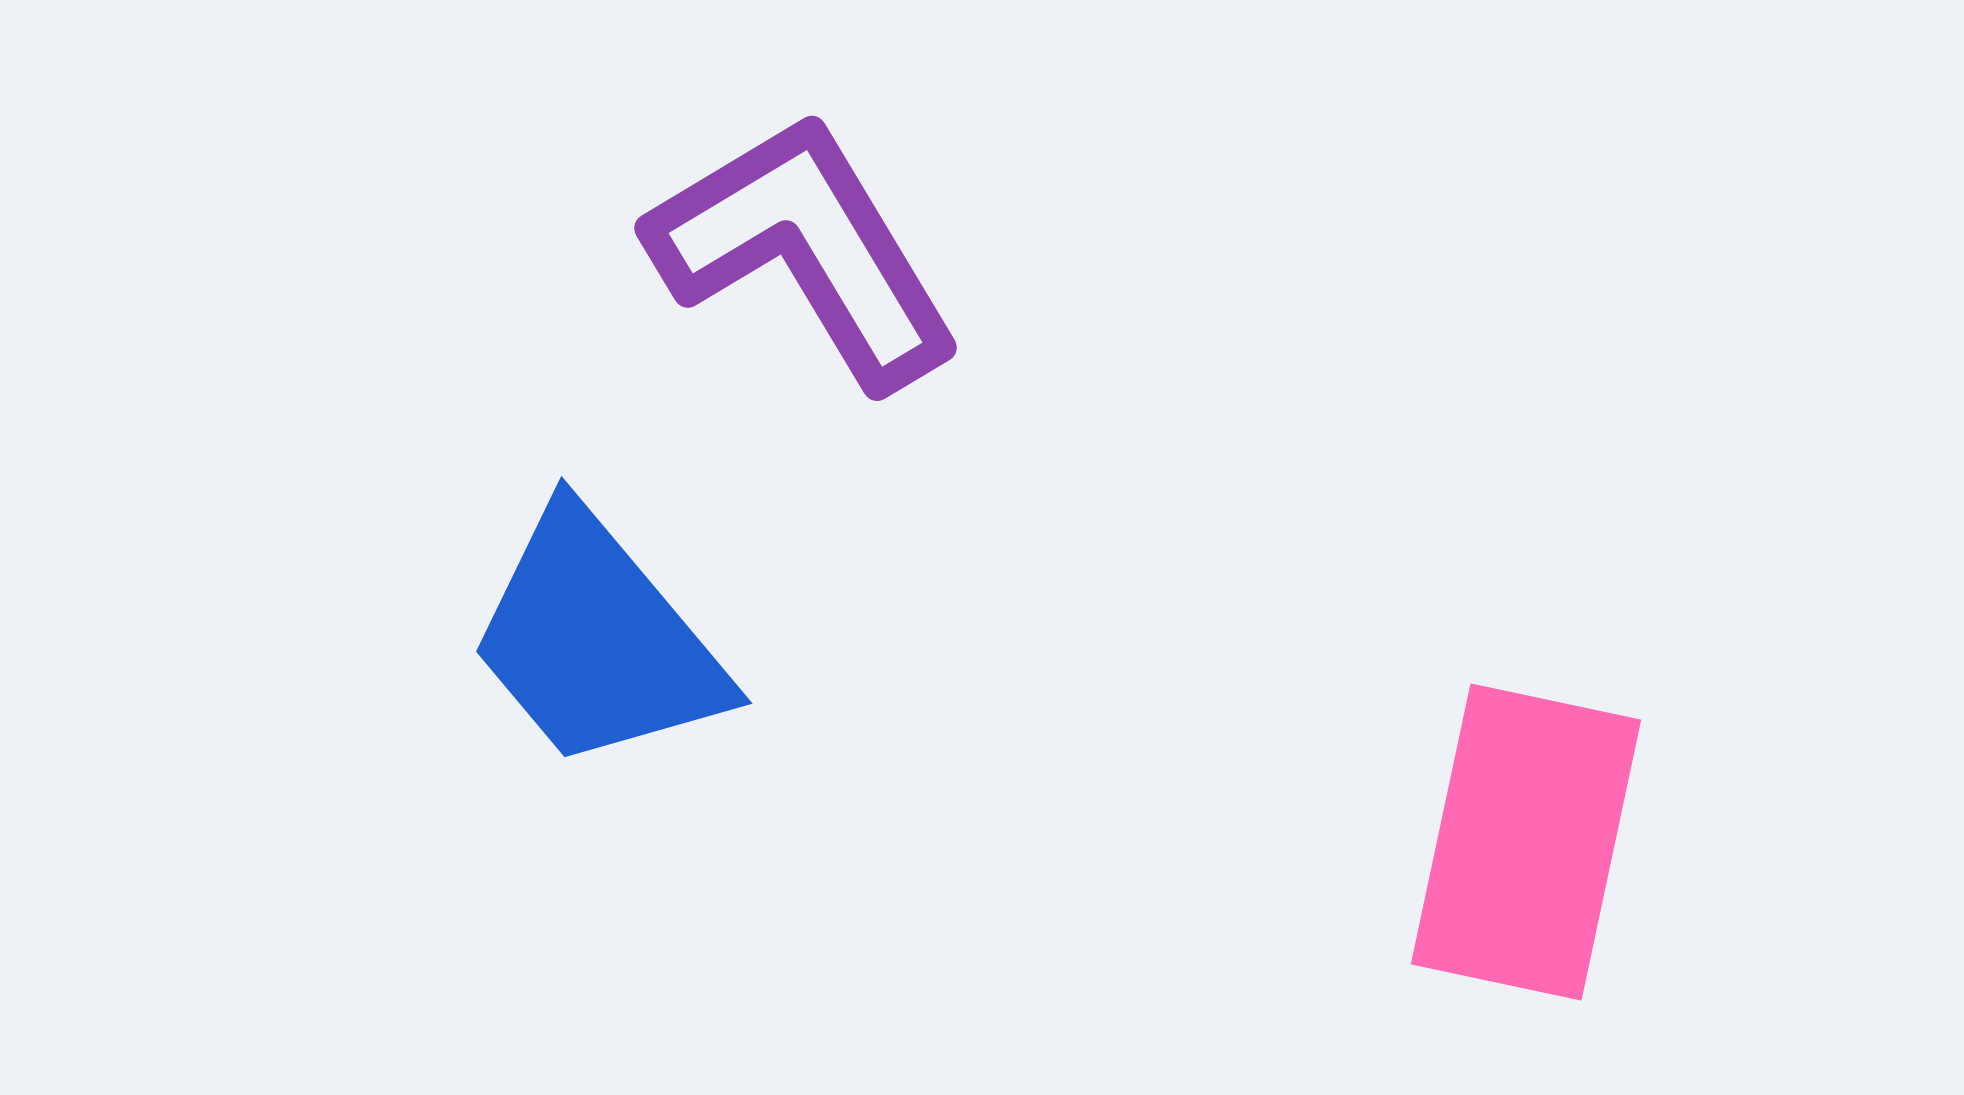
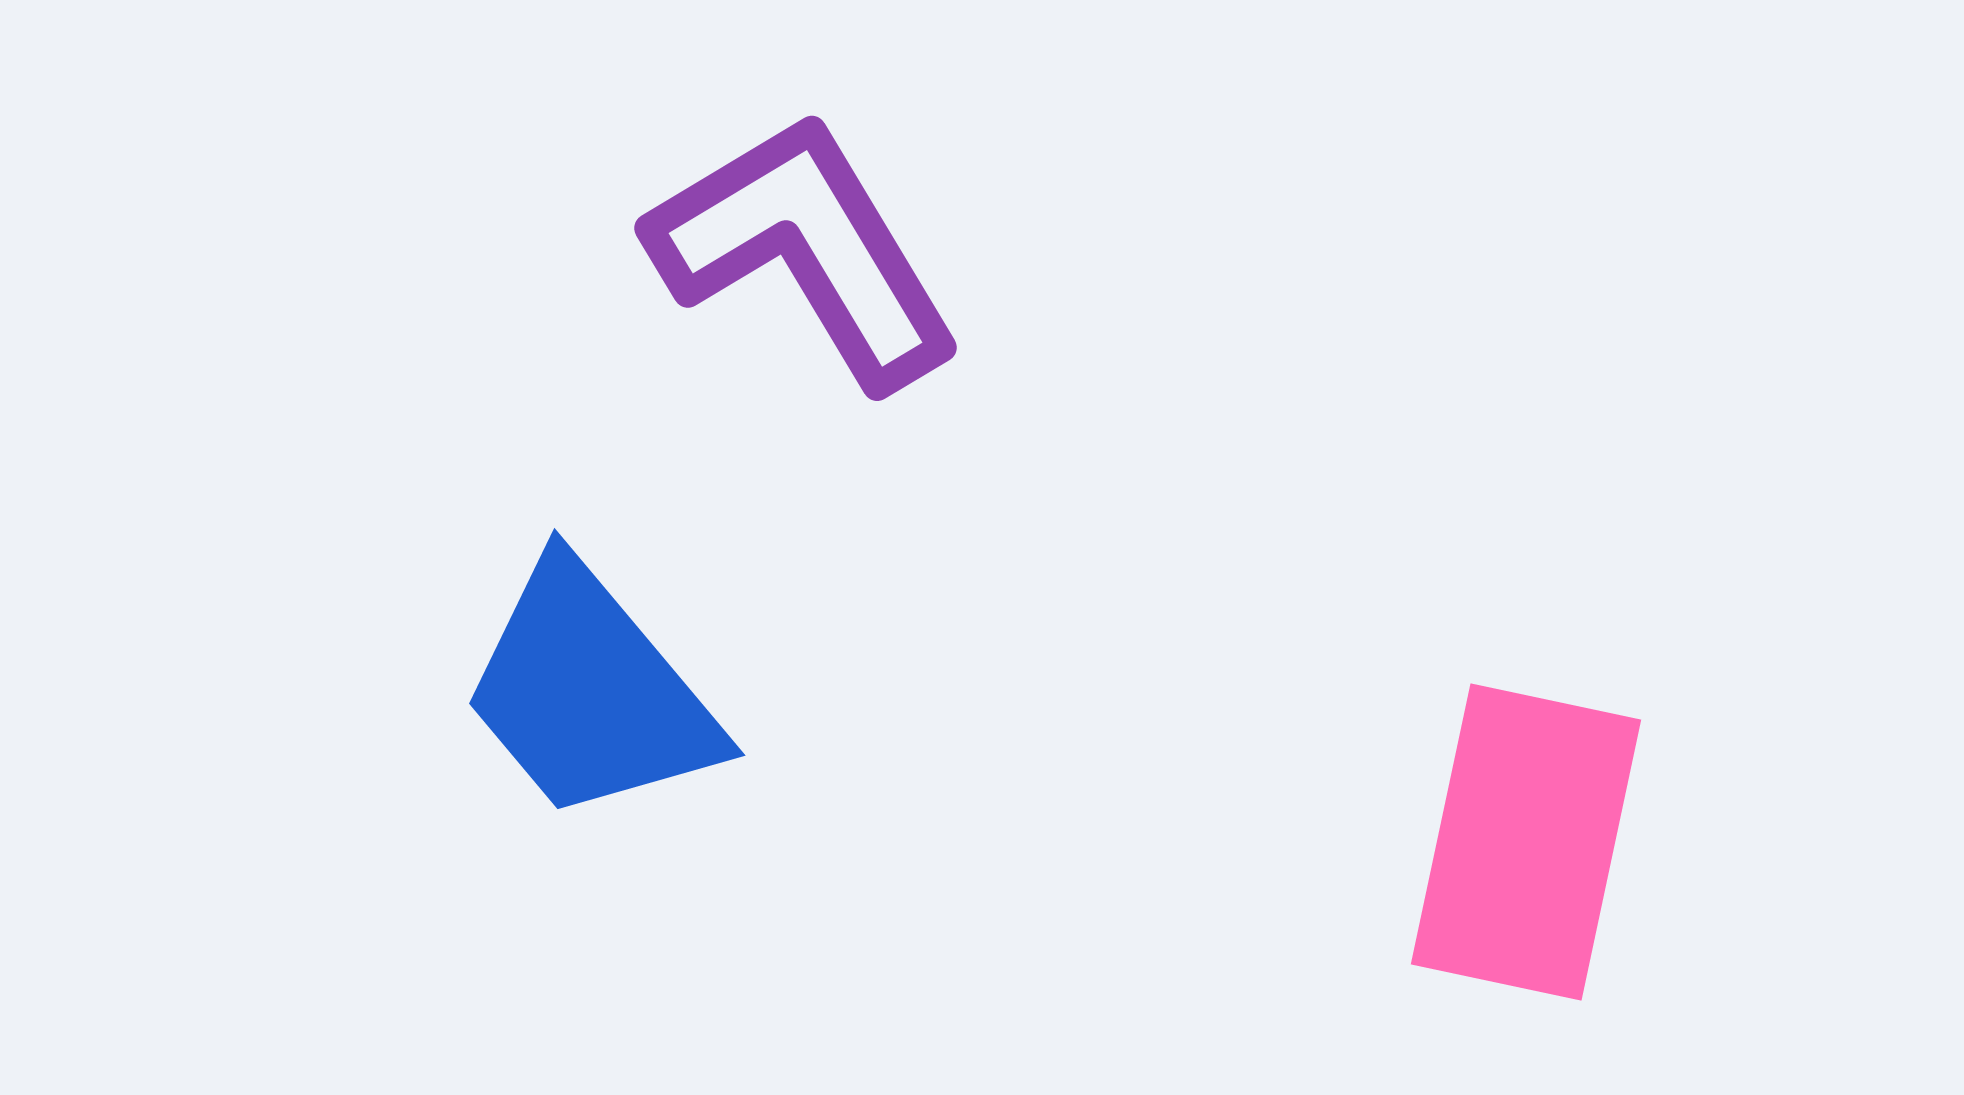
blue trapezoid: moved 7 px left, 52 px down
